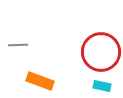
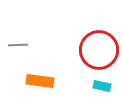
red circle: moved 2 px left, 2 px up
orange rectangle: rotated 12 degrees counterclockwise
